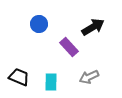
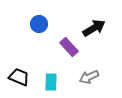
black arrow: moved 1 px right, 1 px down
